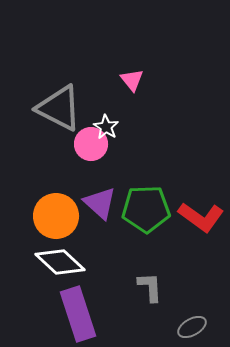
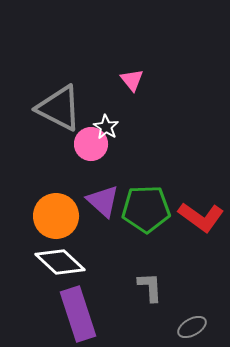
purple triangle: moved 3 px right, 2 px up
